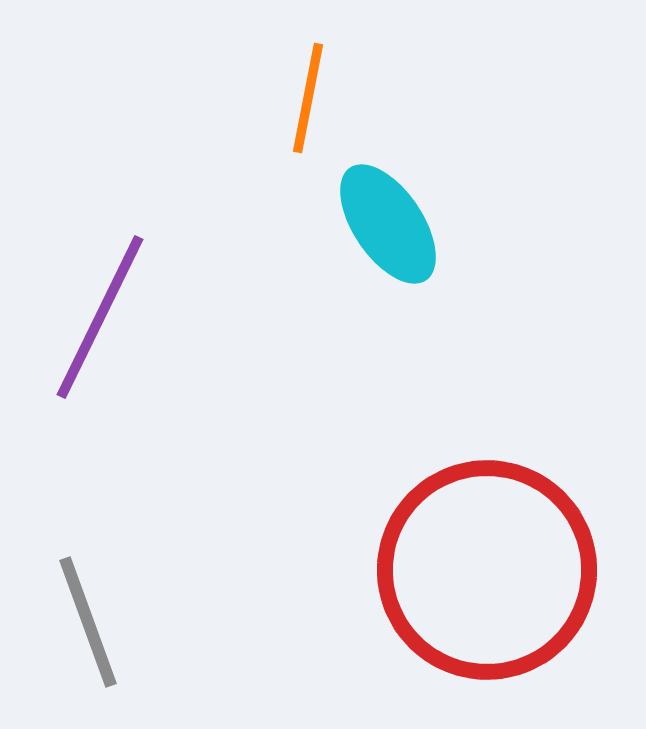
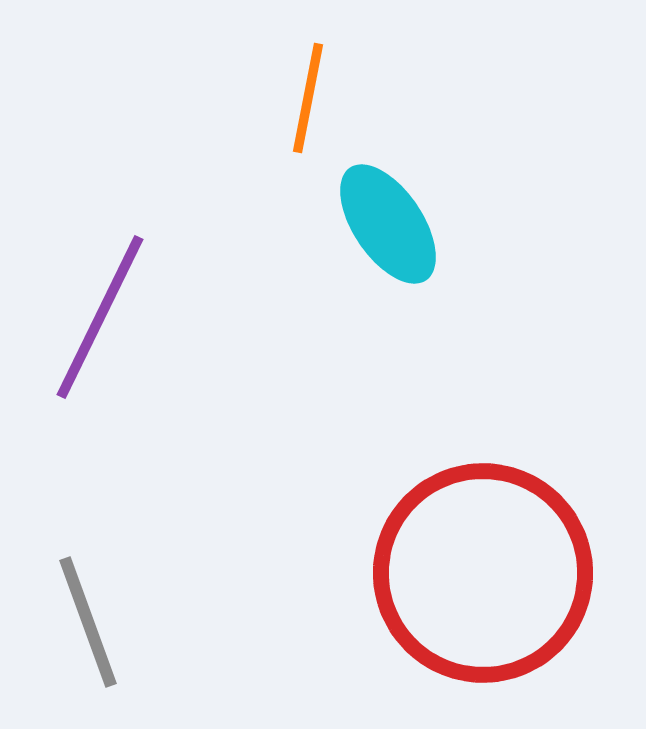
red circle: moved 4 px left, 3 px down
